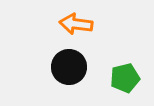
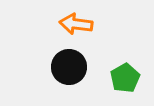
green pentagon: rotated 16 degrees counterclockwise
